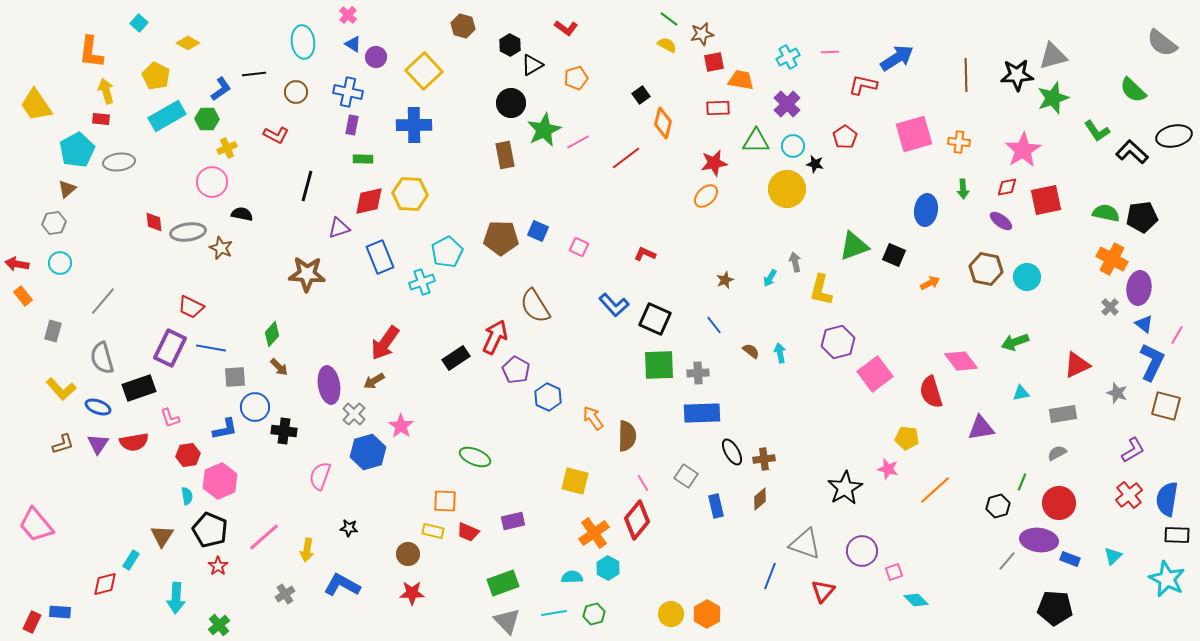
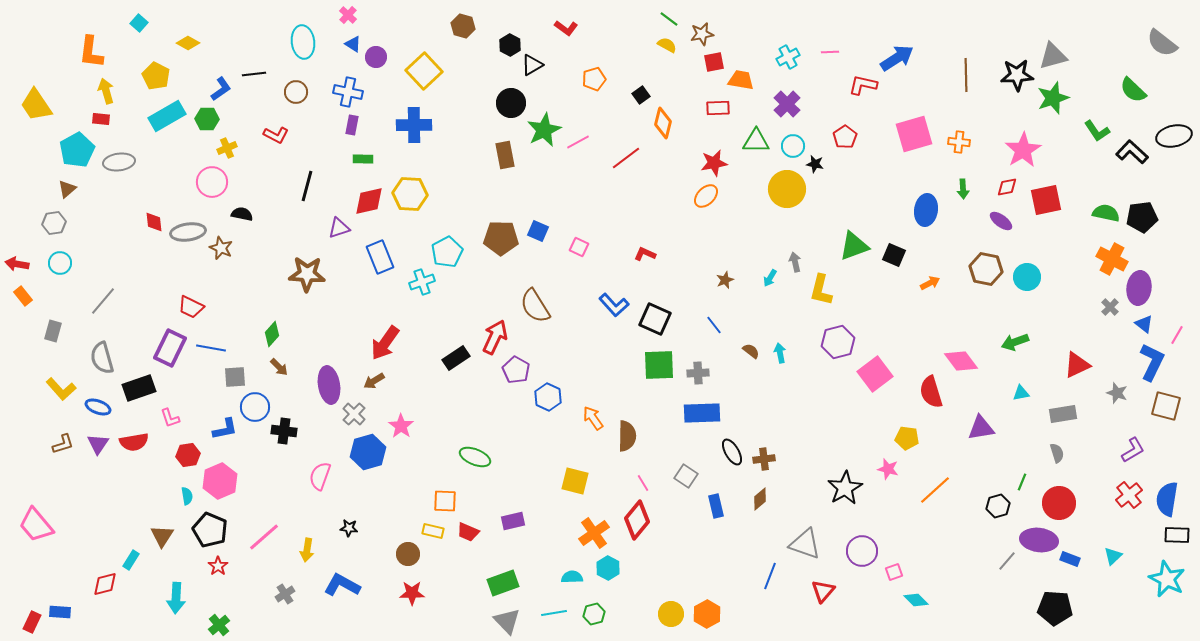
orange pentagon at (576, 78): moved 18 px right, 1 px down
gray semicircle at (1057, 453): rotated 102 degrees clockwise
